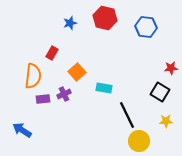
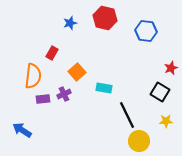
blue hexagon: moved 4 px down
red star: rotated 16 degrees counterclockwise
